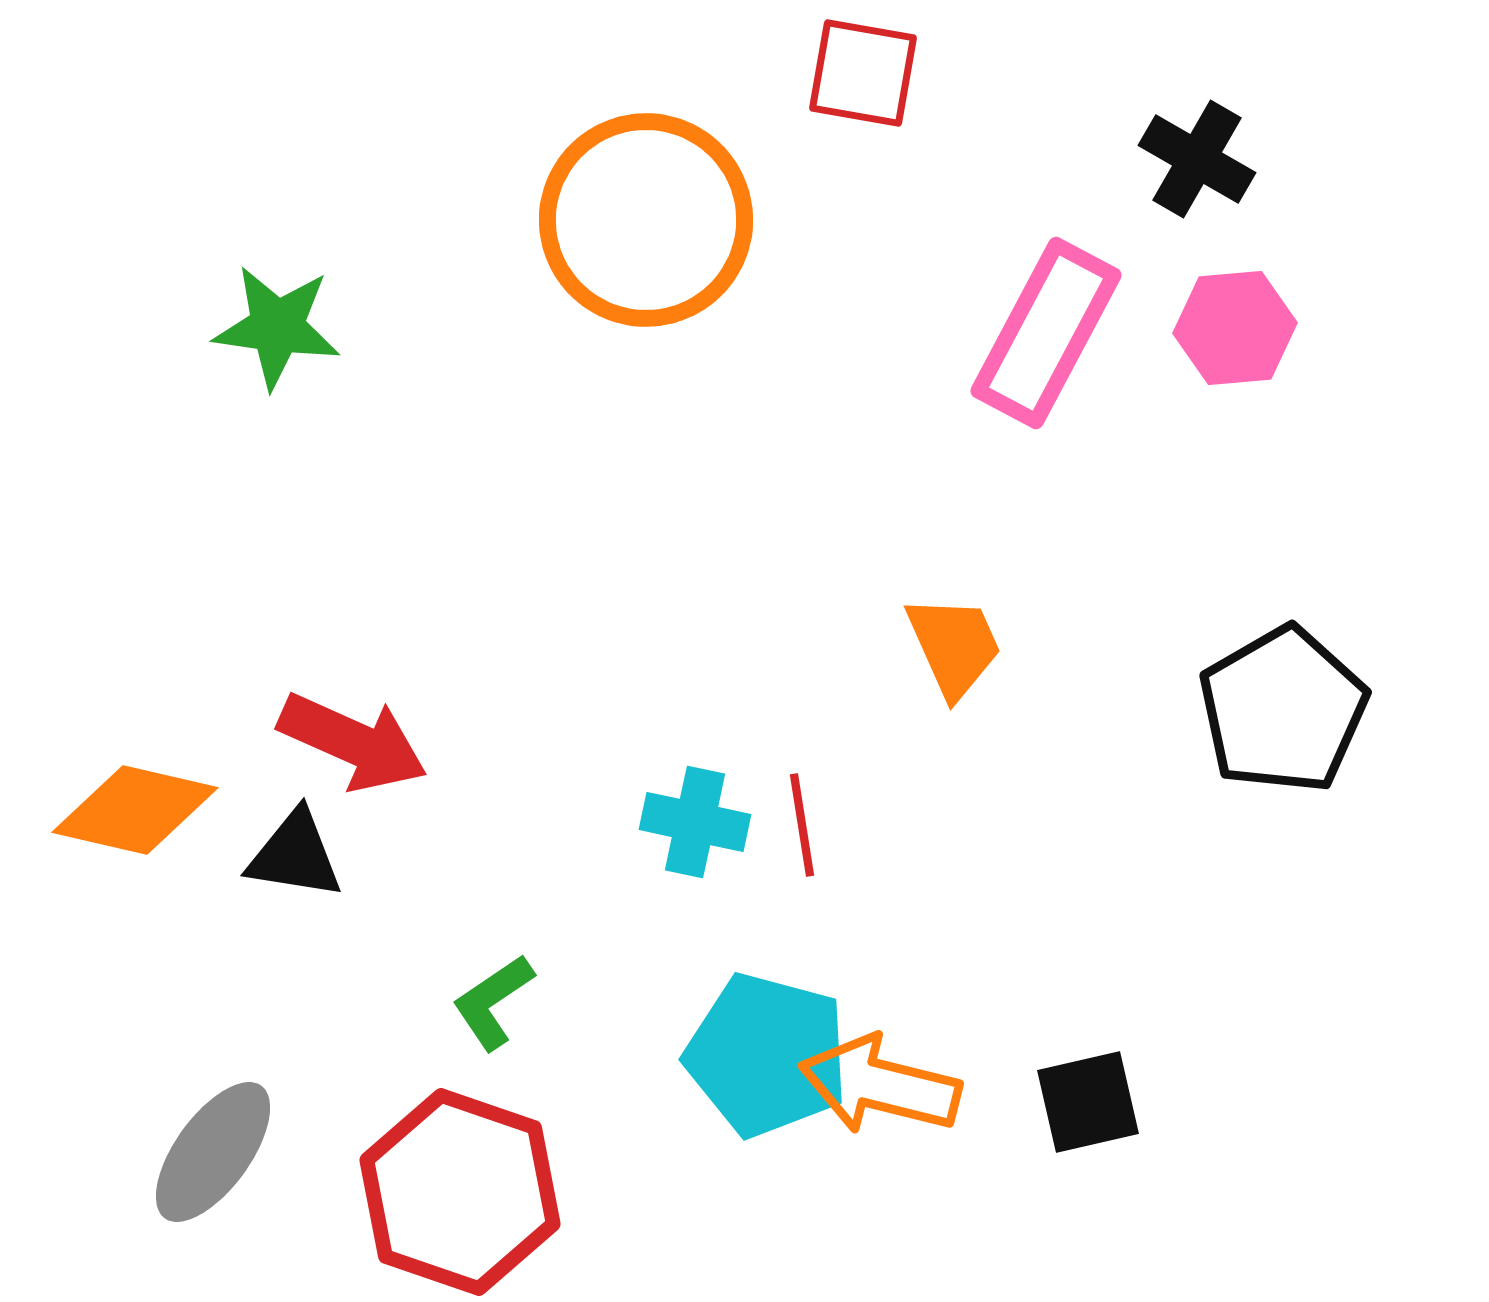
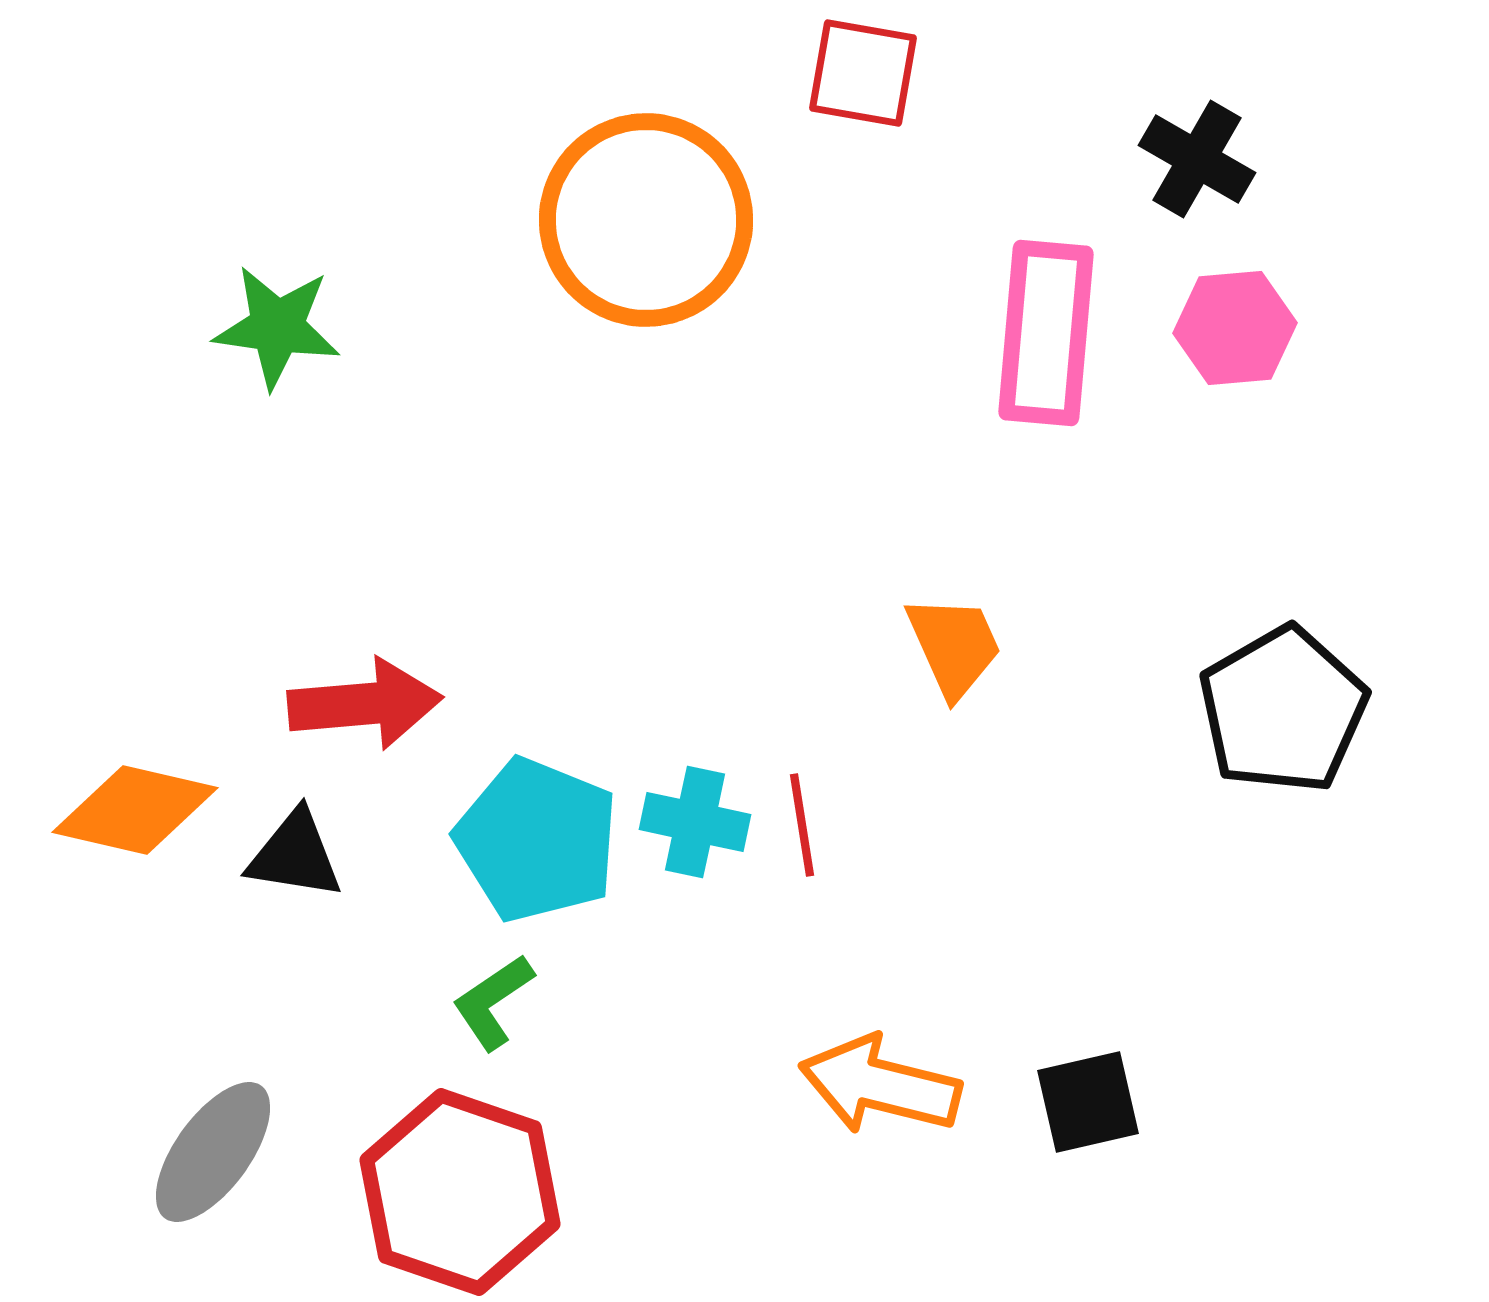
pink rectangle: rotated 23 degrees counterclockwise
red arrow: moved 12 px right, 38 px up; rotated 29 degrees counterclockwise
cyan pentagon: moved 230 px left, 215 px up; rotated 7 degrees clockwise
